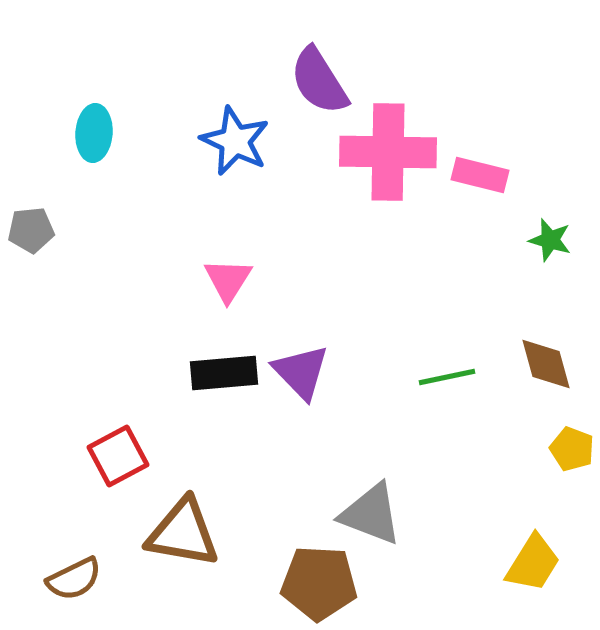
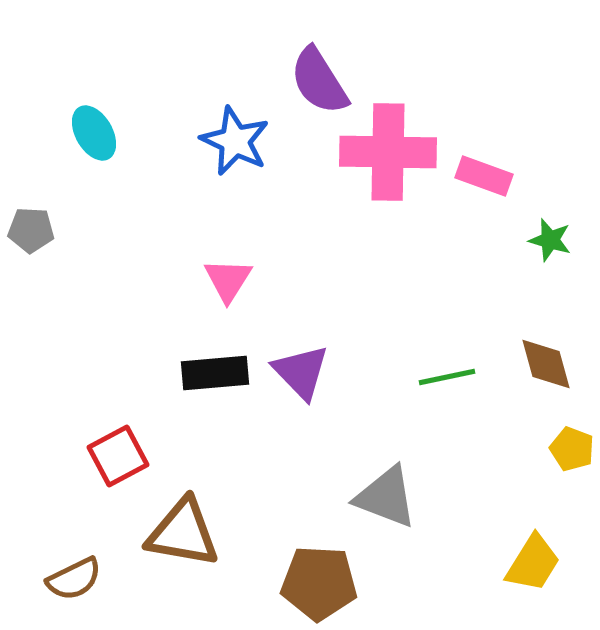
cyan ellipse: rotated 34 degrees counterclockwise
pink rectangle: moved 4 px right, 1 px down; rotated 6 degrees clockwise
gray pentagon: rotated 9 degrees clockwise
black rectangle: moved 9 px left
gray triangle: moved 15 px right, 17 px up
